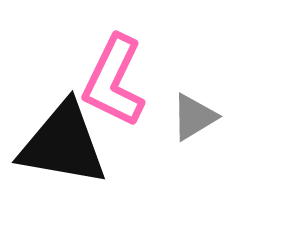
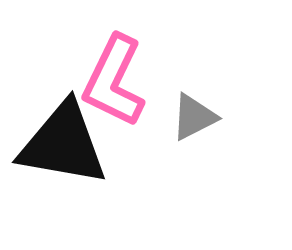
gray triangle: rotated 4 degrees clockwise
